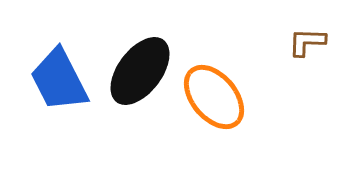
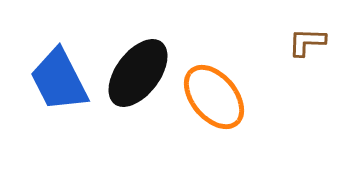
black ellipse: moved 2 px left, 2 px down
